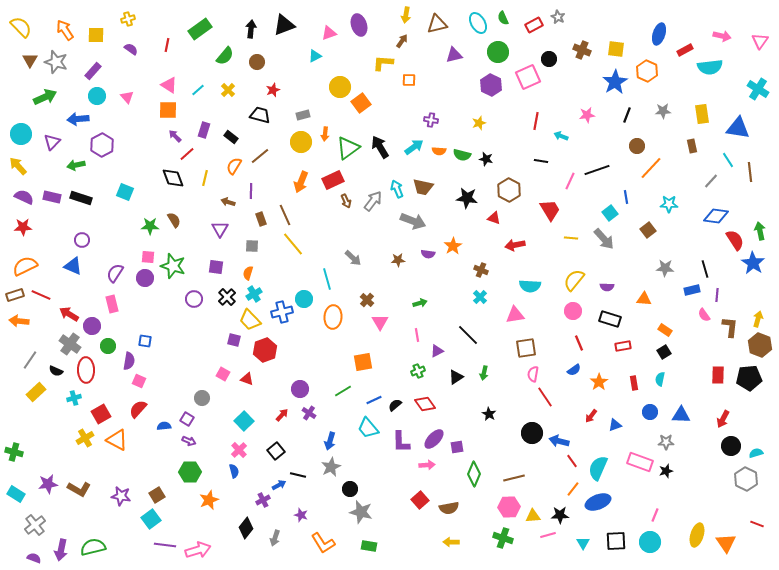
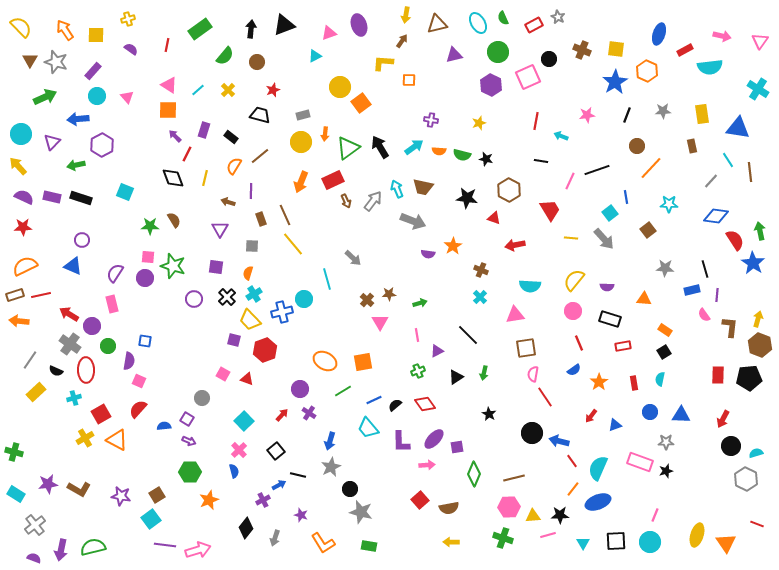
red line at (187, 154): rotated 21 degrees counterclockwise
brown star at (398, 260): moved 9 px left, 34 px down
red line at (41, 295): rotated 36 degrees counterclockwise
orange ellipse at (333, 317): moved 8 px left, 44 px down; rotated 65 degrees counterclockwise
